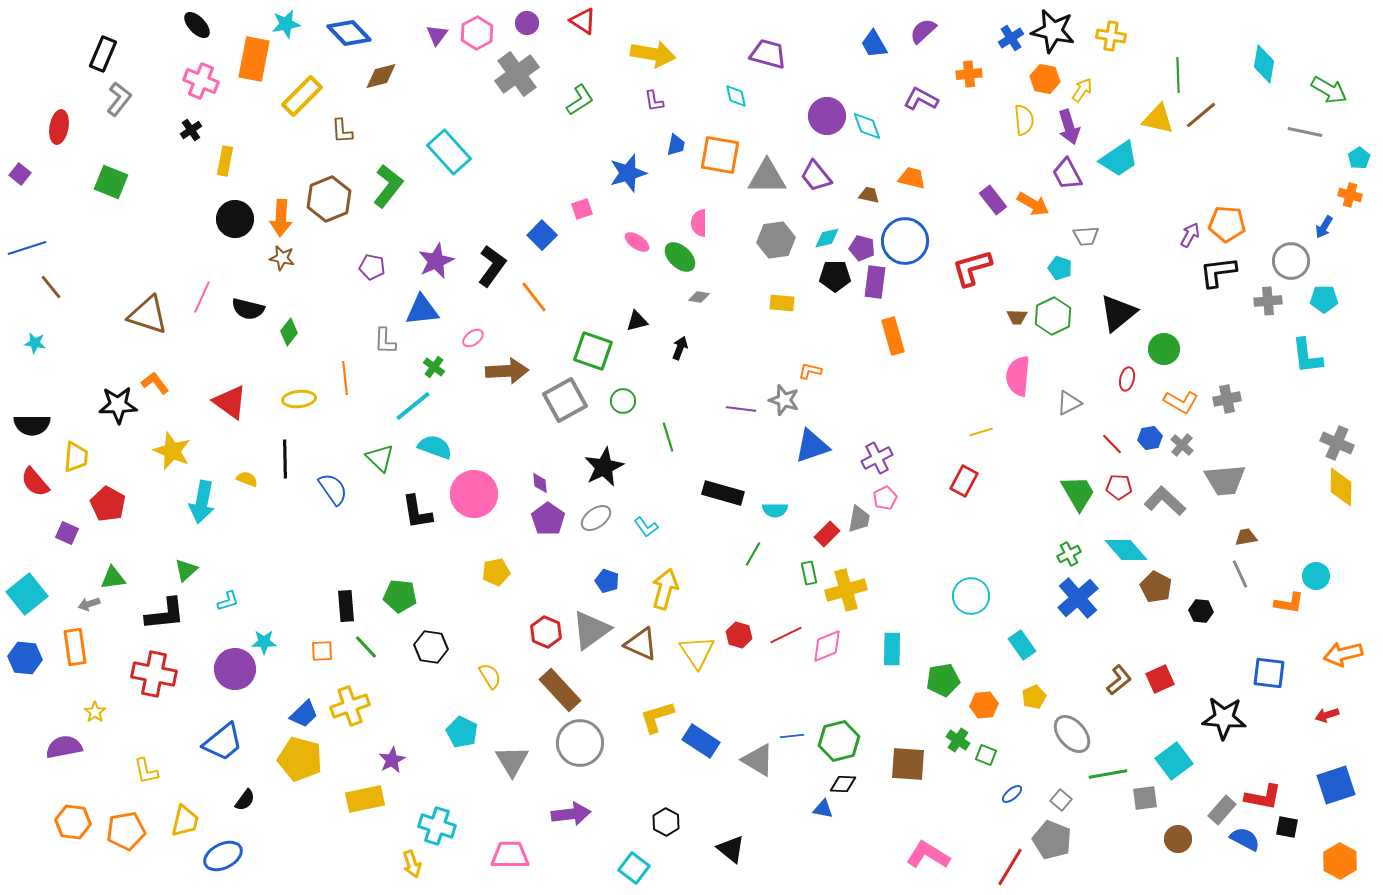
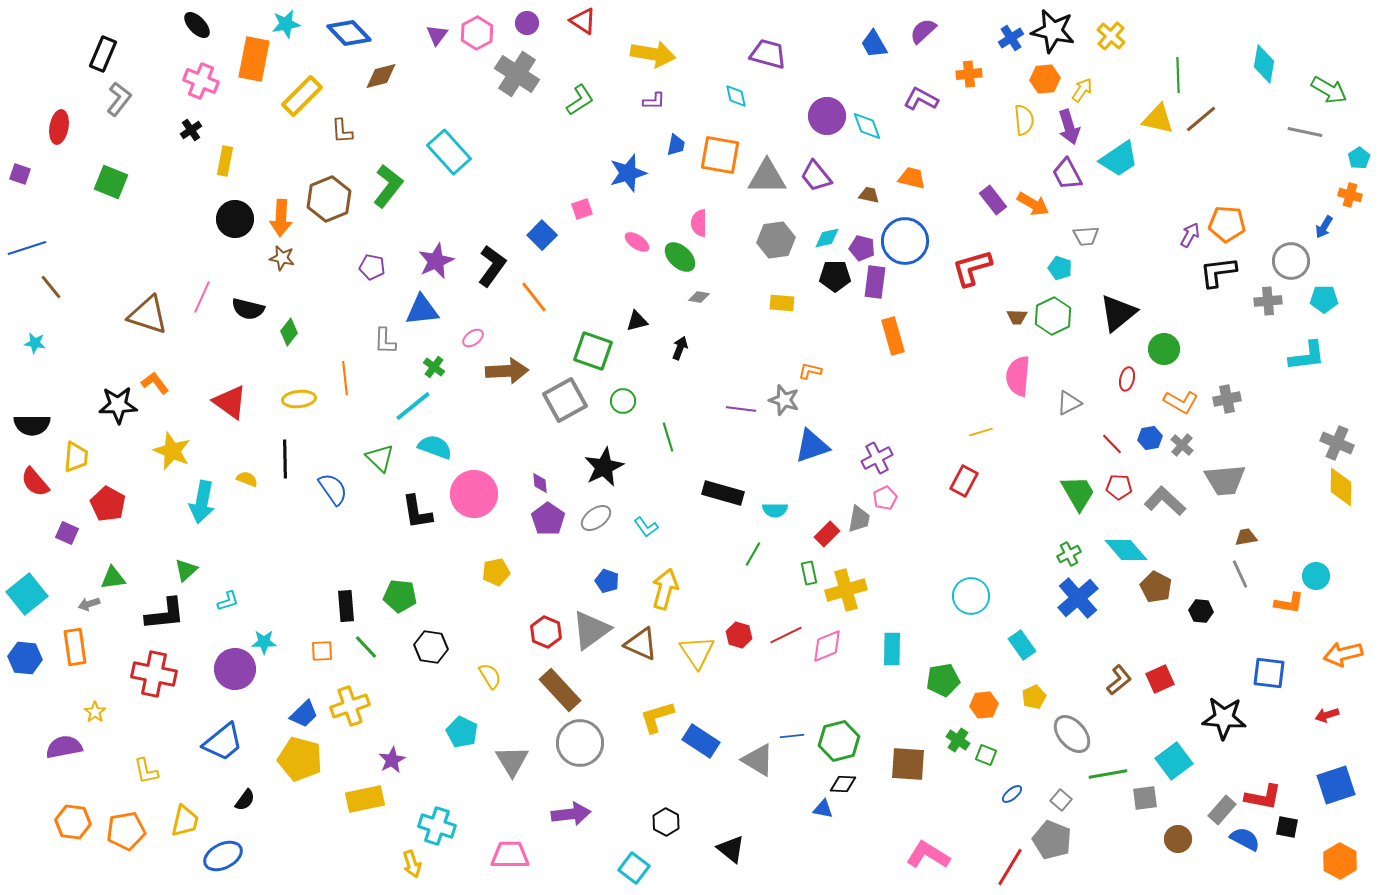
yellow cross at (1111, 36): rotated 32 degrees clockwise
gray cross at (517, 74): rotated 21 degrees counterclockwise
orange hexagon at (1045, 79): rotated 16 degrees counterclockwise
purple L-shape at (654, 101): rotated 80 degrees counterclockwise
brown line at (1201, 115): moved 4 px down
purple square at (20, 174): rotated 20 degrees counterclockwise
cyan L-shape at (1307, 356): rotated 90 degrees counterclockwise
